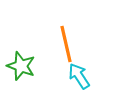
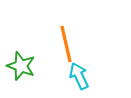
cyan arrow: rotated 8 degrees clockwise
